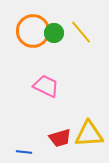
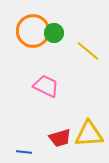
yellow line: moved 7 px right, 19 px down; rotated 10 degrees counterclockwise
